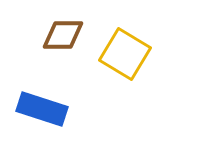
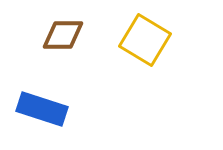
yellow square: moved 20 px right, 14 px up
